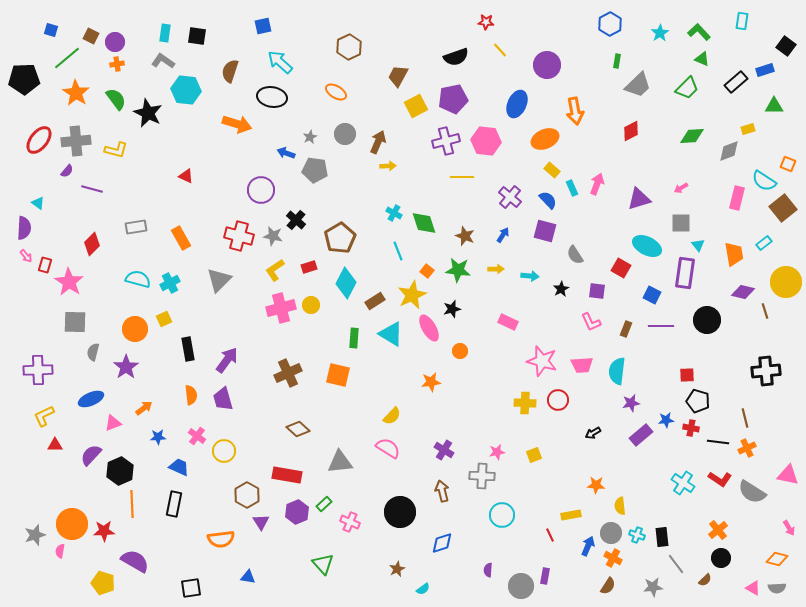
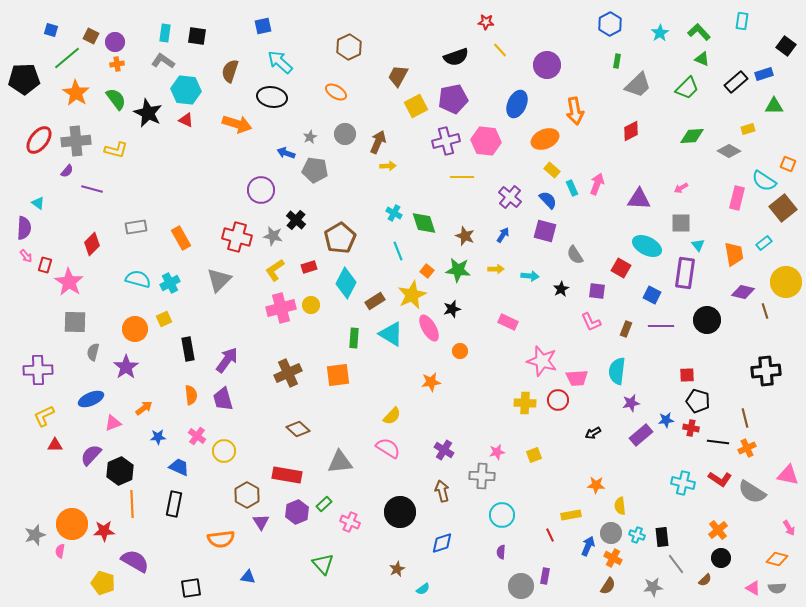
blue rectangle at (765, 70): moved 1 px left, 4 px down
gray diamond at (729, 151): rotated 50 degrees clockwise
red triangle at (186, 176): moved 56 px up
purple triangle at (639, 199): rotated 20 degrees clockwise
red cross at (239, 236): moved 2 px left, 1 px down
pink trapezoid at (582, 365): moved 5 px left, 13 px down
orange square at (338, 375): rotated 20 degrees counterclockwise
cyan cross at (683, 483): rotated 20 degrees counterclockwise
purple semicircle at (488, 570): moved 13 px right, 18 px up
